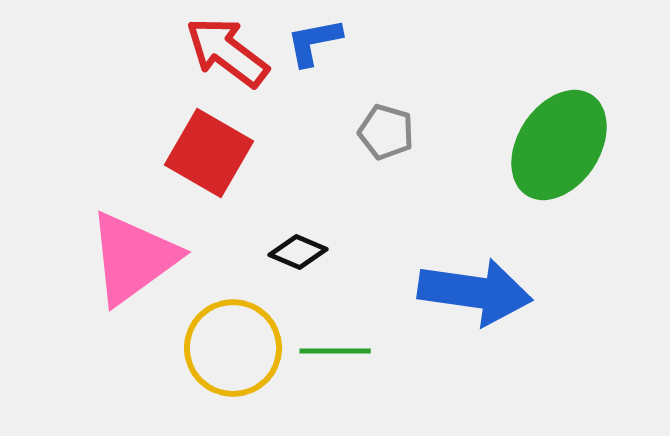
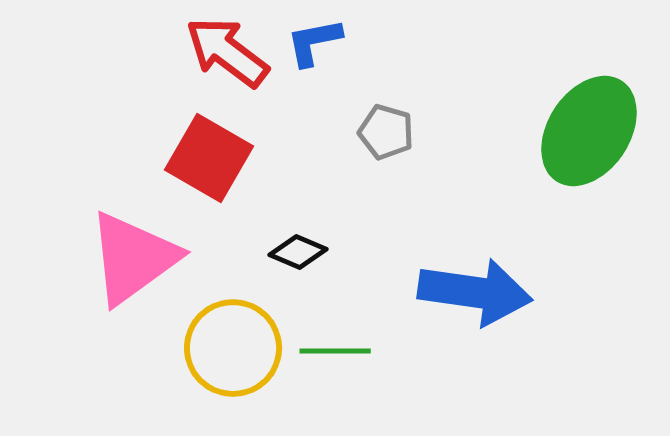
green ellipse: moved 30 px right, 14 px up
red square: moved 5 px down
